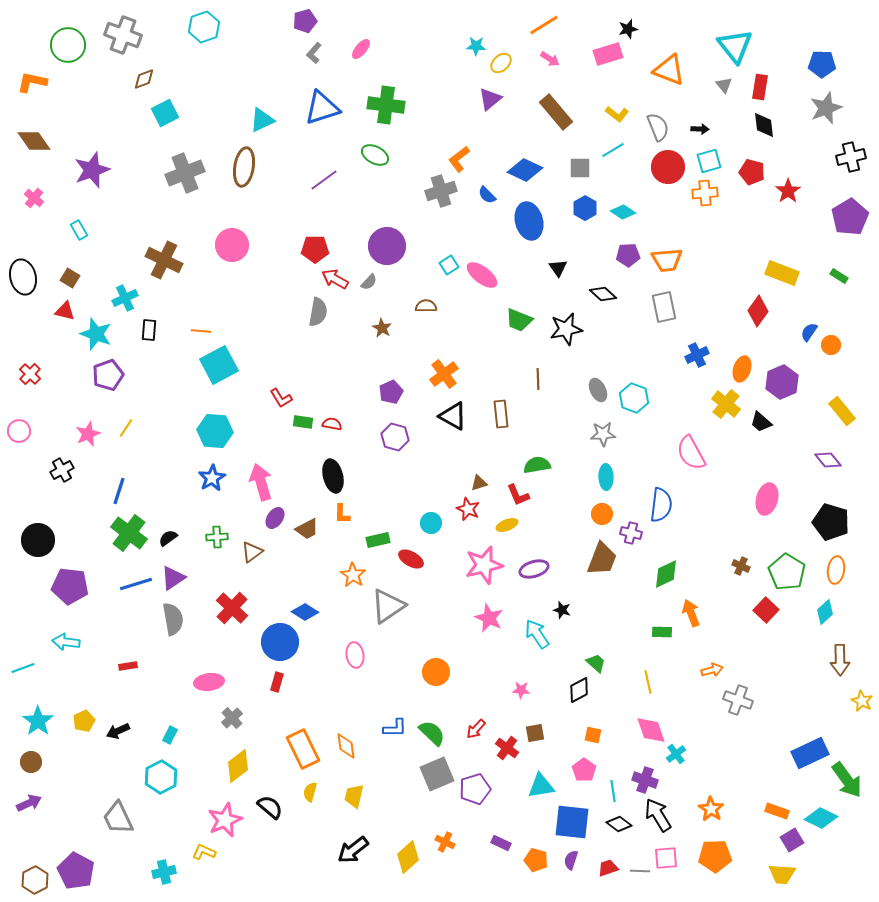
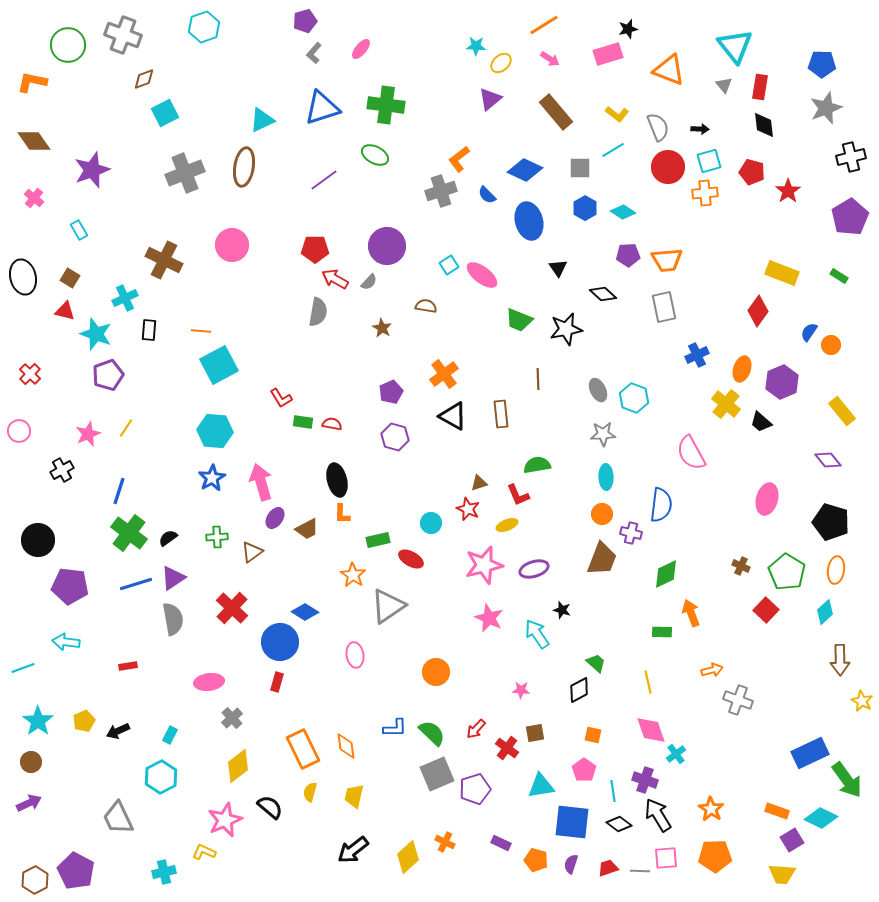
brown semicircle at (426, 306): rotated 10 degrees clockwise
black ellipse at (333, 476): moved 4 px right, 4 px down
purple semicircle at (571, 860): moved 4 px down
